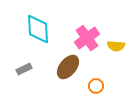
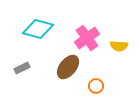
cyan diamond: rotated 72 degrees counterclockwise
yellow semicircle: moved 3 px right
gray rectangle: moved 2 px left, 1 px up
